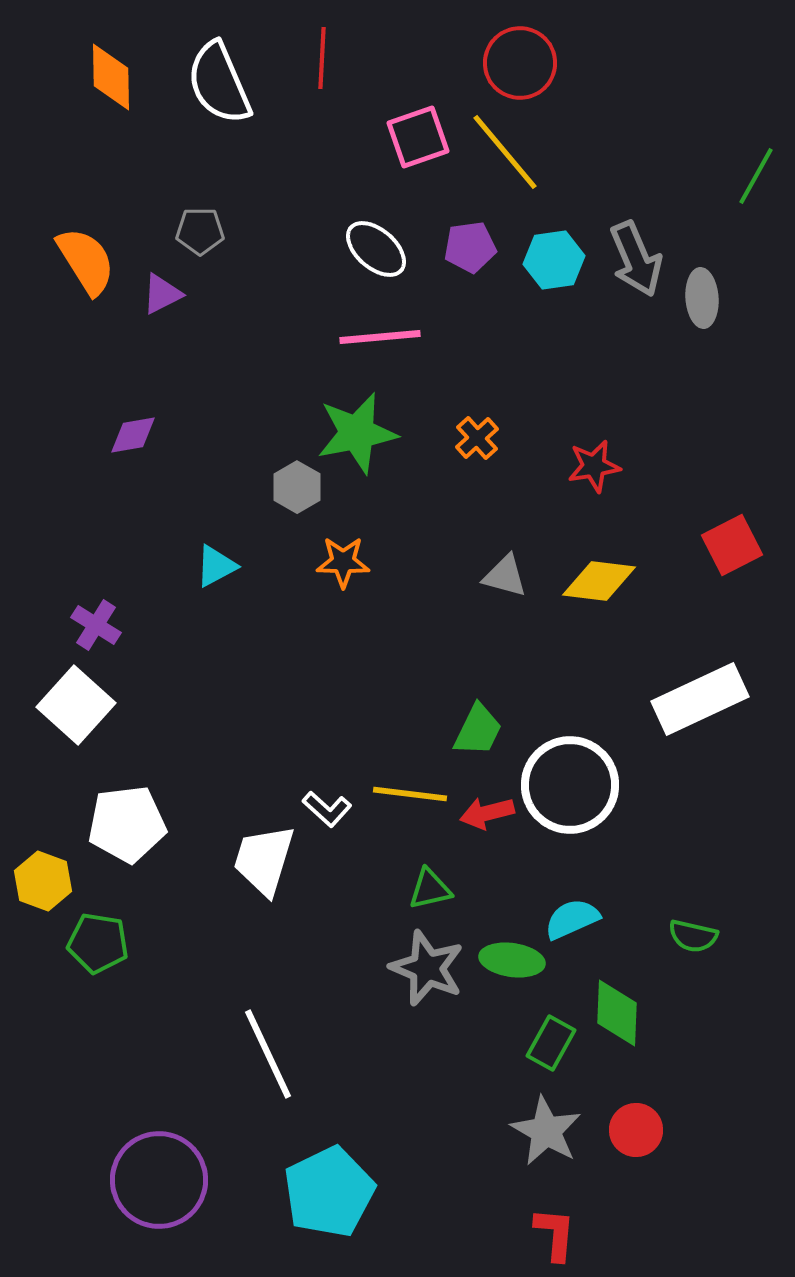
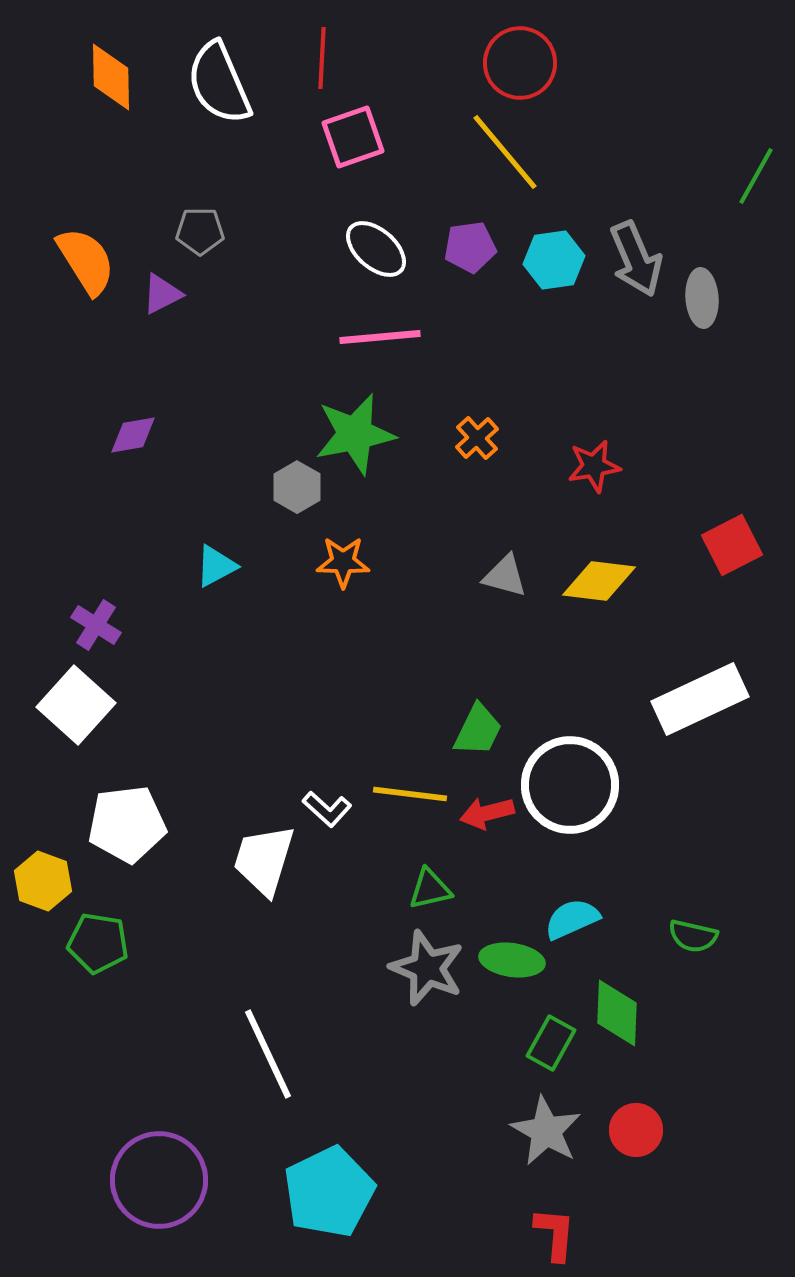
pink square at (418, 137): moved 65 px left
green star at (357, 433): moved 2 px left, 1 px down
